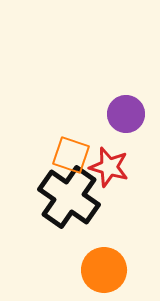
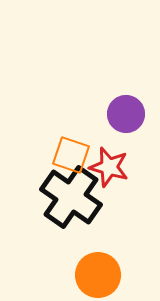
black cross: moved 2 px right
orange circle: moved 6 px left, 5 px down
